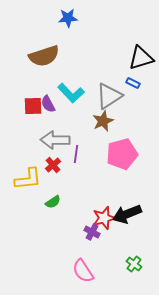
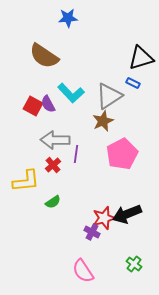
brown semicircle: rotated 52 degrees clockwise
red square: rotated 30 degrees clockwise
pink pentagon: rotated 12 degrees counterclockwise
yellow L-shape: moved 2 px left, 2 px down
